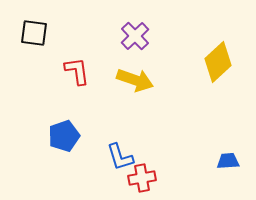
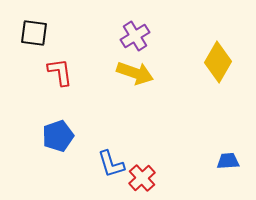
purple cross: rotated 12 degrees clockwise
yellow diamond: rotated 18 degrees counterclockwise
red L-shape: moved 17 px left, 1 px down
yellow arrow: moved 7 px up
blue pentagon: moved 6 px left
blue L-shape: moved 9 px left, 7 px down
red cross: rotated 32 degrees counterclockwise
